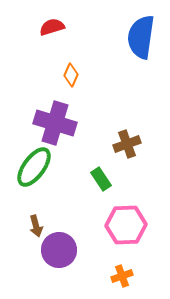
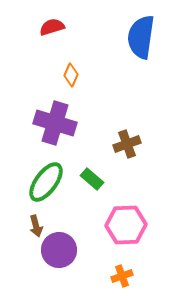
green ellipse: moved 12 px right, 15 px down
green rectangle: moved 9 px left; rotated 15 degrees counterclockwise
